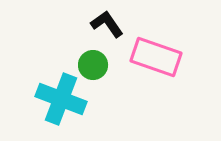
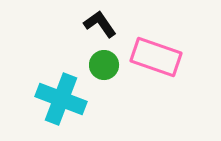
black L-shape: moved 7 px left
green circle: moved 11 px right
